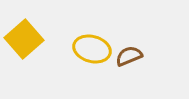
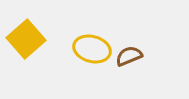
yellow square: moved 2 px right
